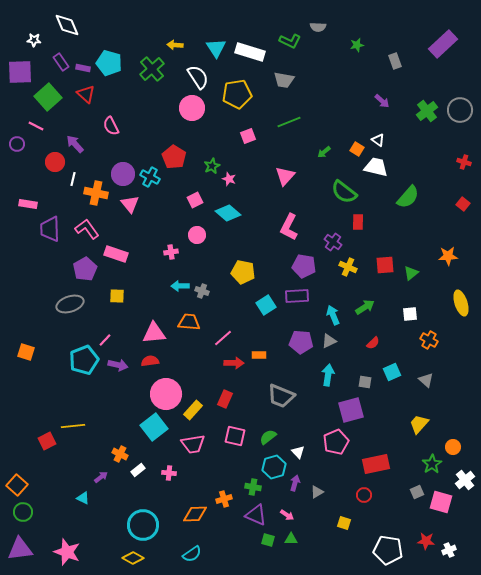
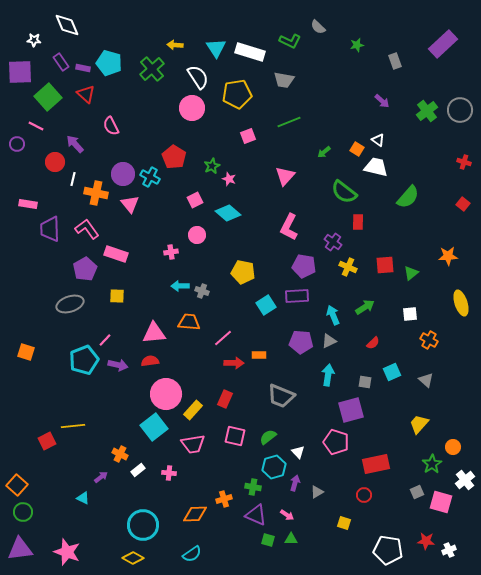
gray semicircle at (318, 27): rotated 42 degrees clockwise
pink pentagon at (336, 442): rotated 30 degrees counterclockwise
